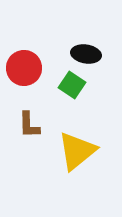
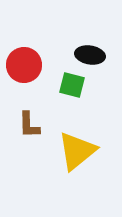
black ellipse: moved 4 px right, 1 px down
red circle: moved 3 px up
green square: rotated 20 degrees counterclockwise
